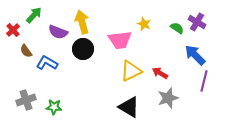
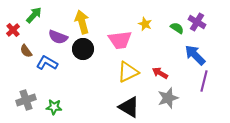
yellow star: moved 1 px right
purple semicircle: moved 5 px down
yellow triangle: moved 3 px left, 1 px down
